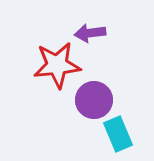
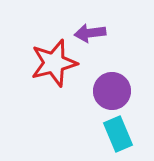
red star: moved 3 px left, 2 px up; rotated 9 degrees counterclockwise
purple circle: moved 18 px right, 9 px up
